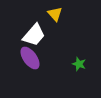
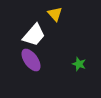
purple ellipse: moved 1 px right, 2 px down
